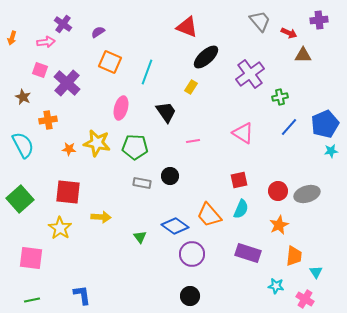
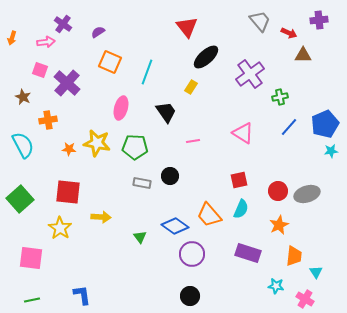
red triangle at (187, 27): rotated 30 degrees clockwise
